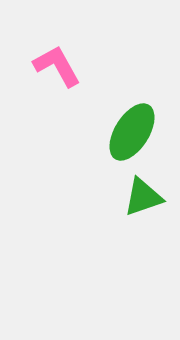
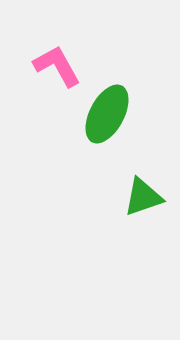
green ellipse: moved 25 px left, 18 px up; rotated 4 degrees counterclockwise
